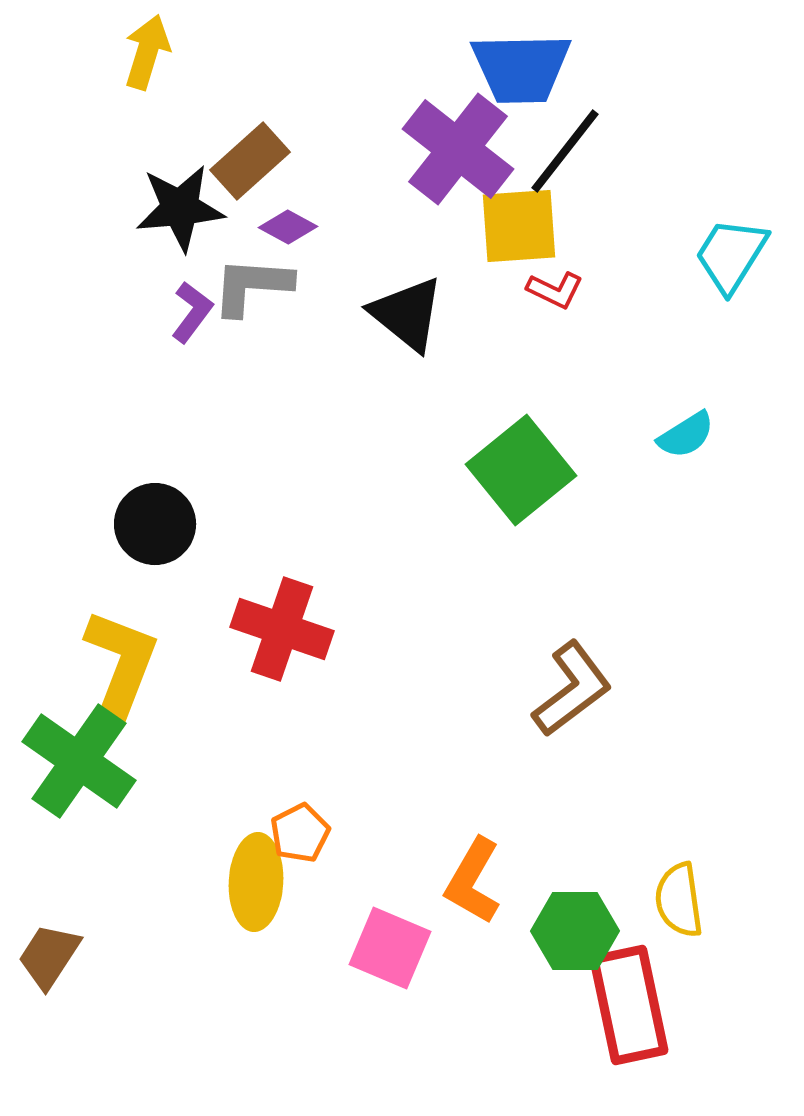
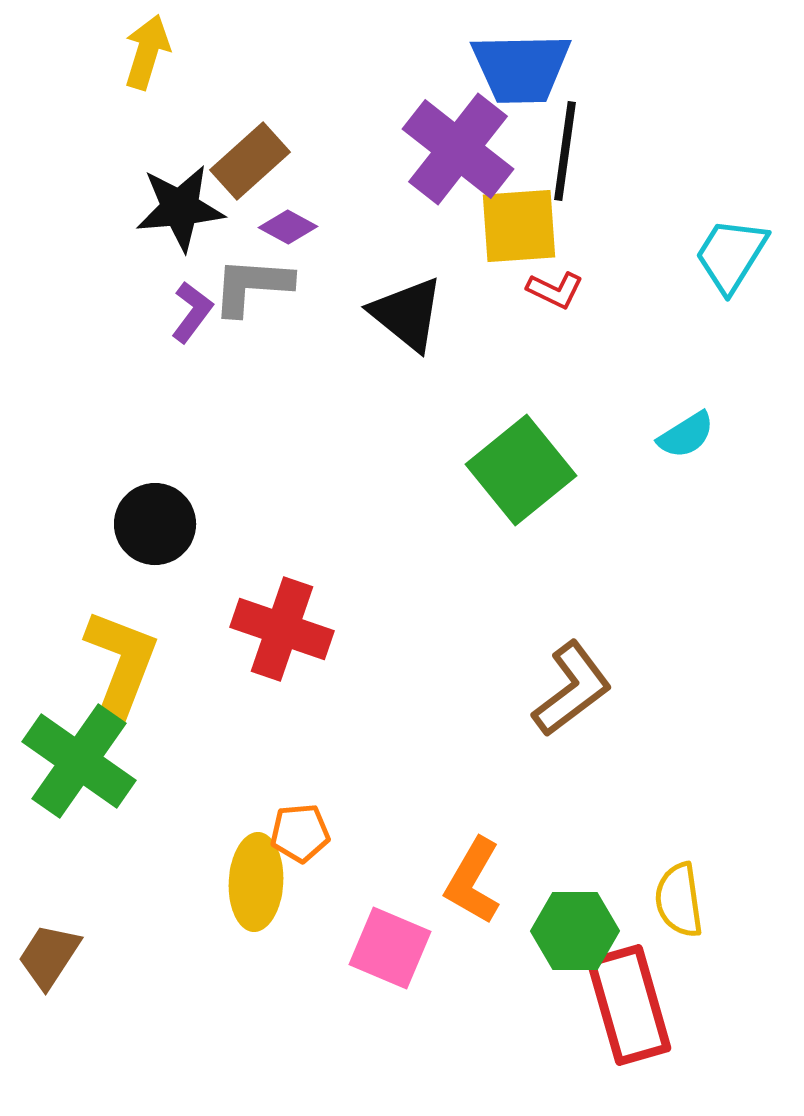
black line: rotated 30 degrees counterclockwise
orange pentagon: rotated 22 degrees clockwise
red rectangle: rotated 4 degrees counterclockwise
